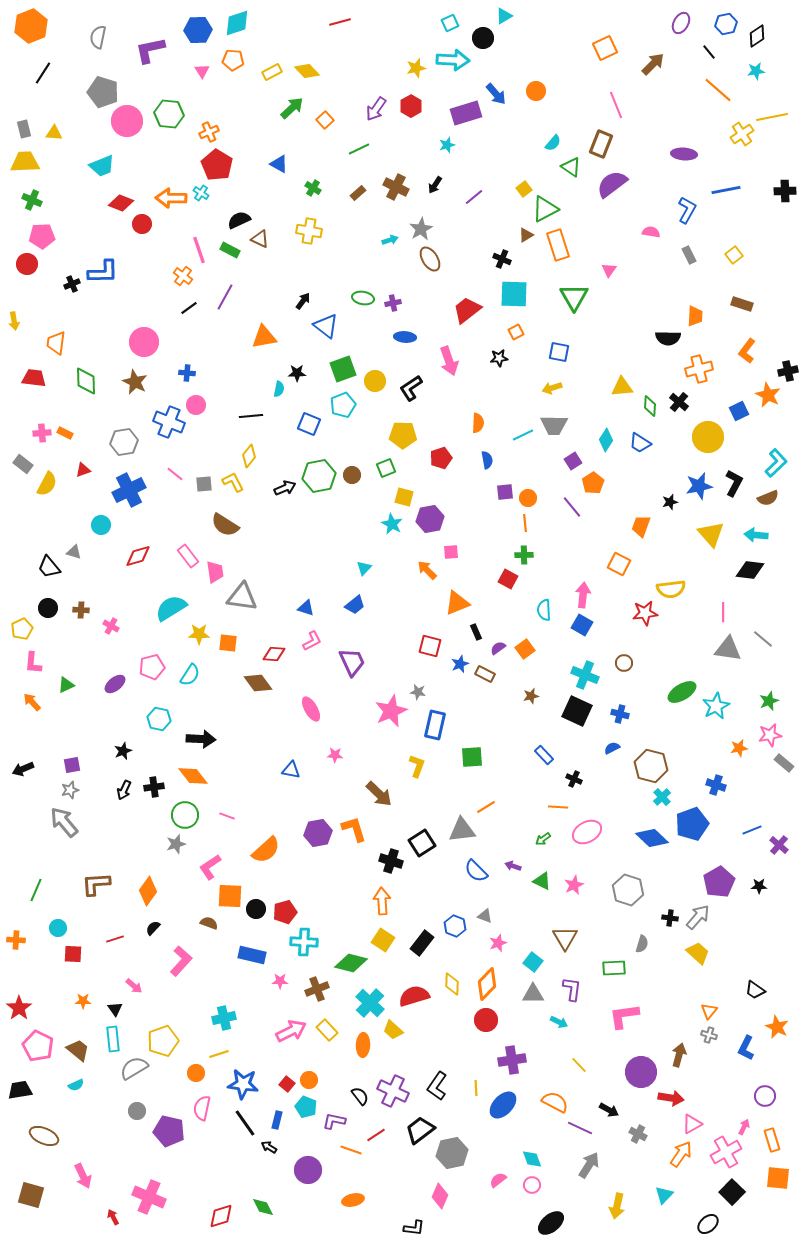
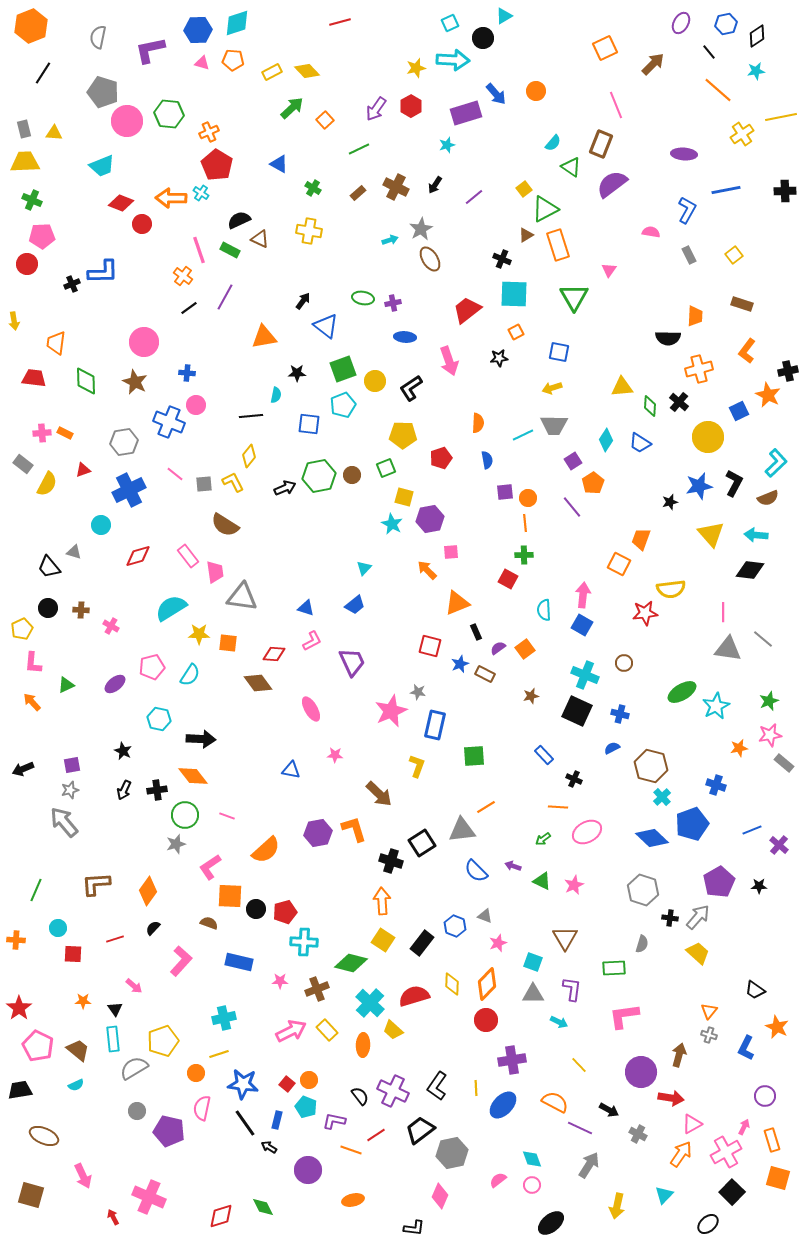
pink triangle at (202, 71): moved 8 px up; rotated 42 degrees counterclockwise
yellow line at (772, 117): moved 9 px right
cyan semicircle at (279, 389): moved 3 px left, 6 px down
blue square at (309, 424): rotated 15 degrees counterclockwise
orange trapezoid at (641, 526): moved 13 px down
black star at (123, 751): rotated 24 degrees counterclockwise
green square at (472, 757): moved 2 px right, 1 px up
black cross at (154, 787): moved 3 px right, 3 px down
gray hexagon at (628, 890): moved 15 px right
blue rectangle at (252, 955): moved 13 px left, 7 px down
cyan square at (533, 962): rotated 18 degrees counterclockwise
orange square at (778, 1178): rotated 10 degrees clockwise
